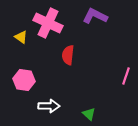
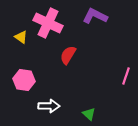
red semicircle: rotated 24 degrees clockwise
